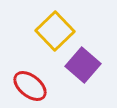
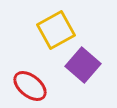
yellow square: moved 1 px right, 1 px up; rotated 15 degrees clockwise
